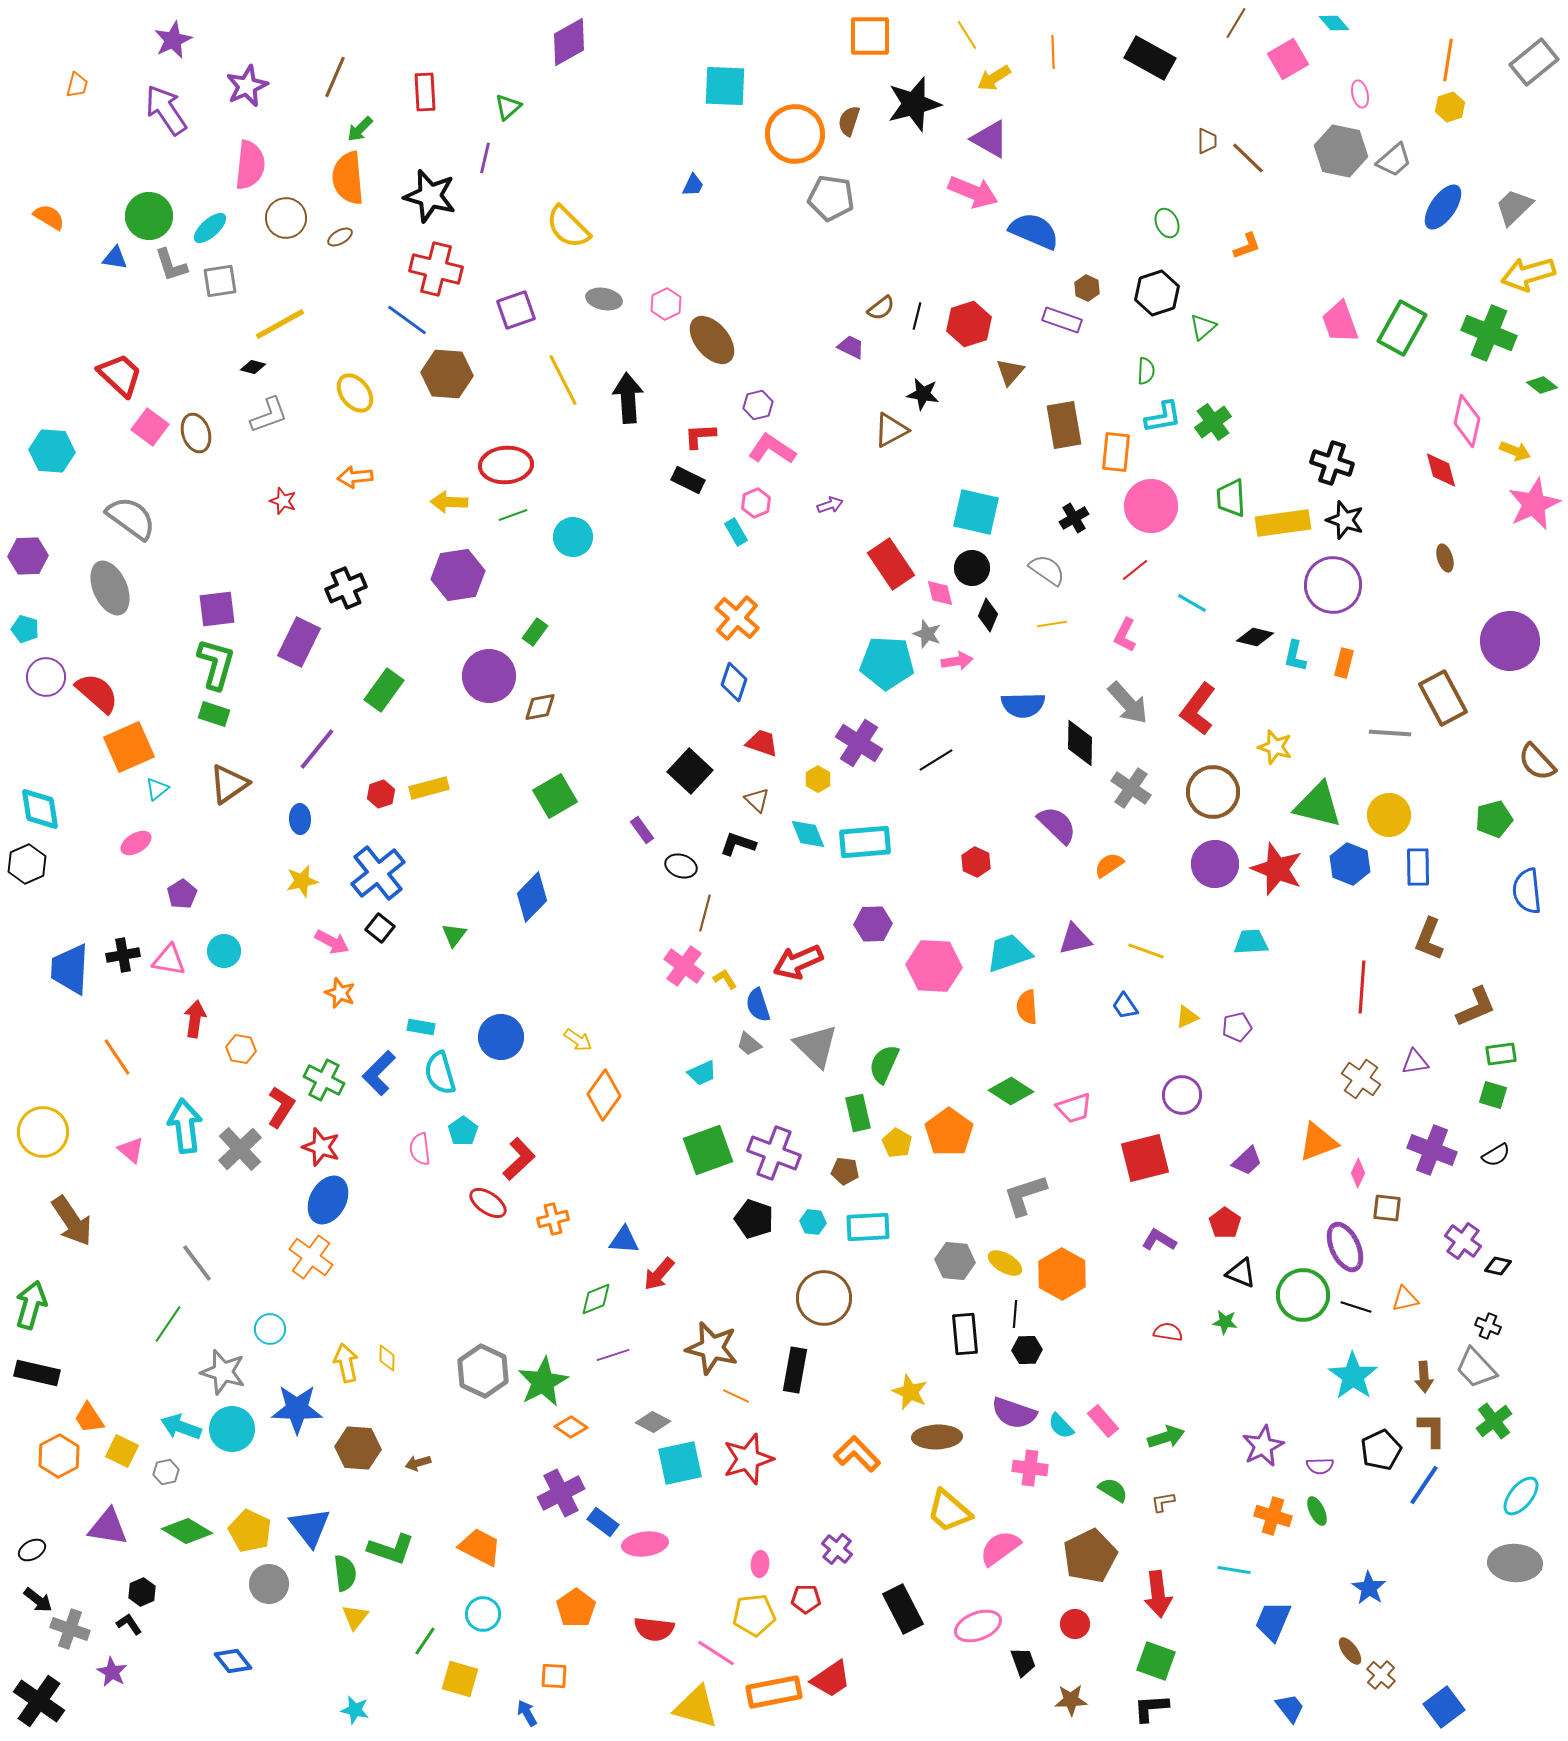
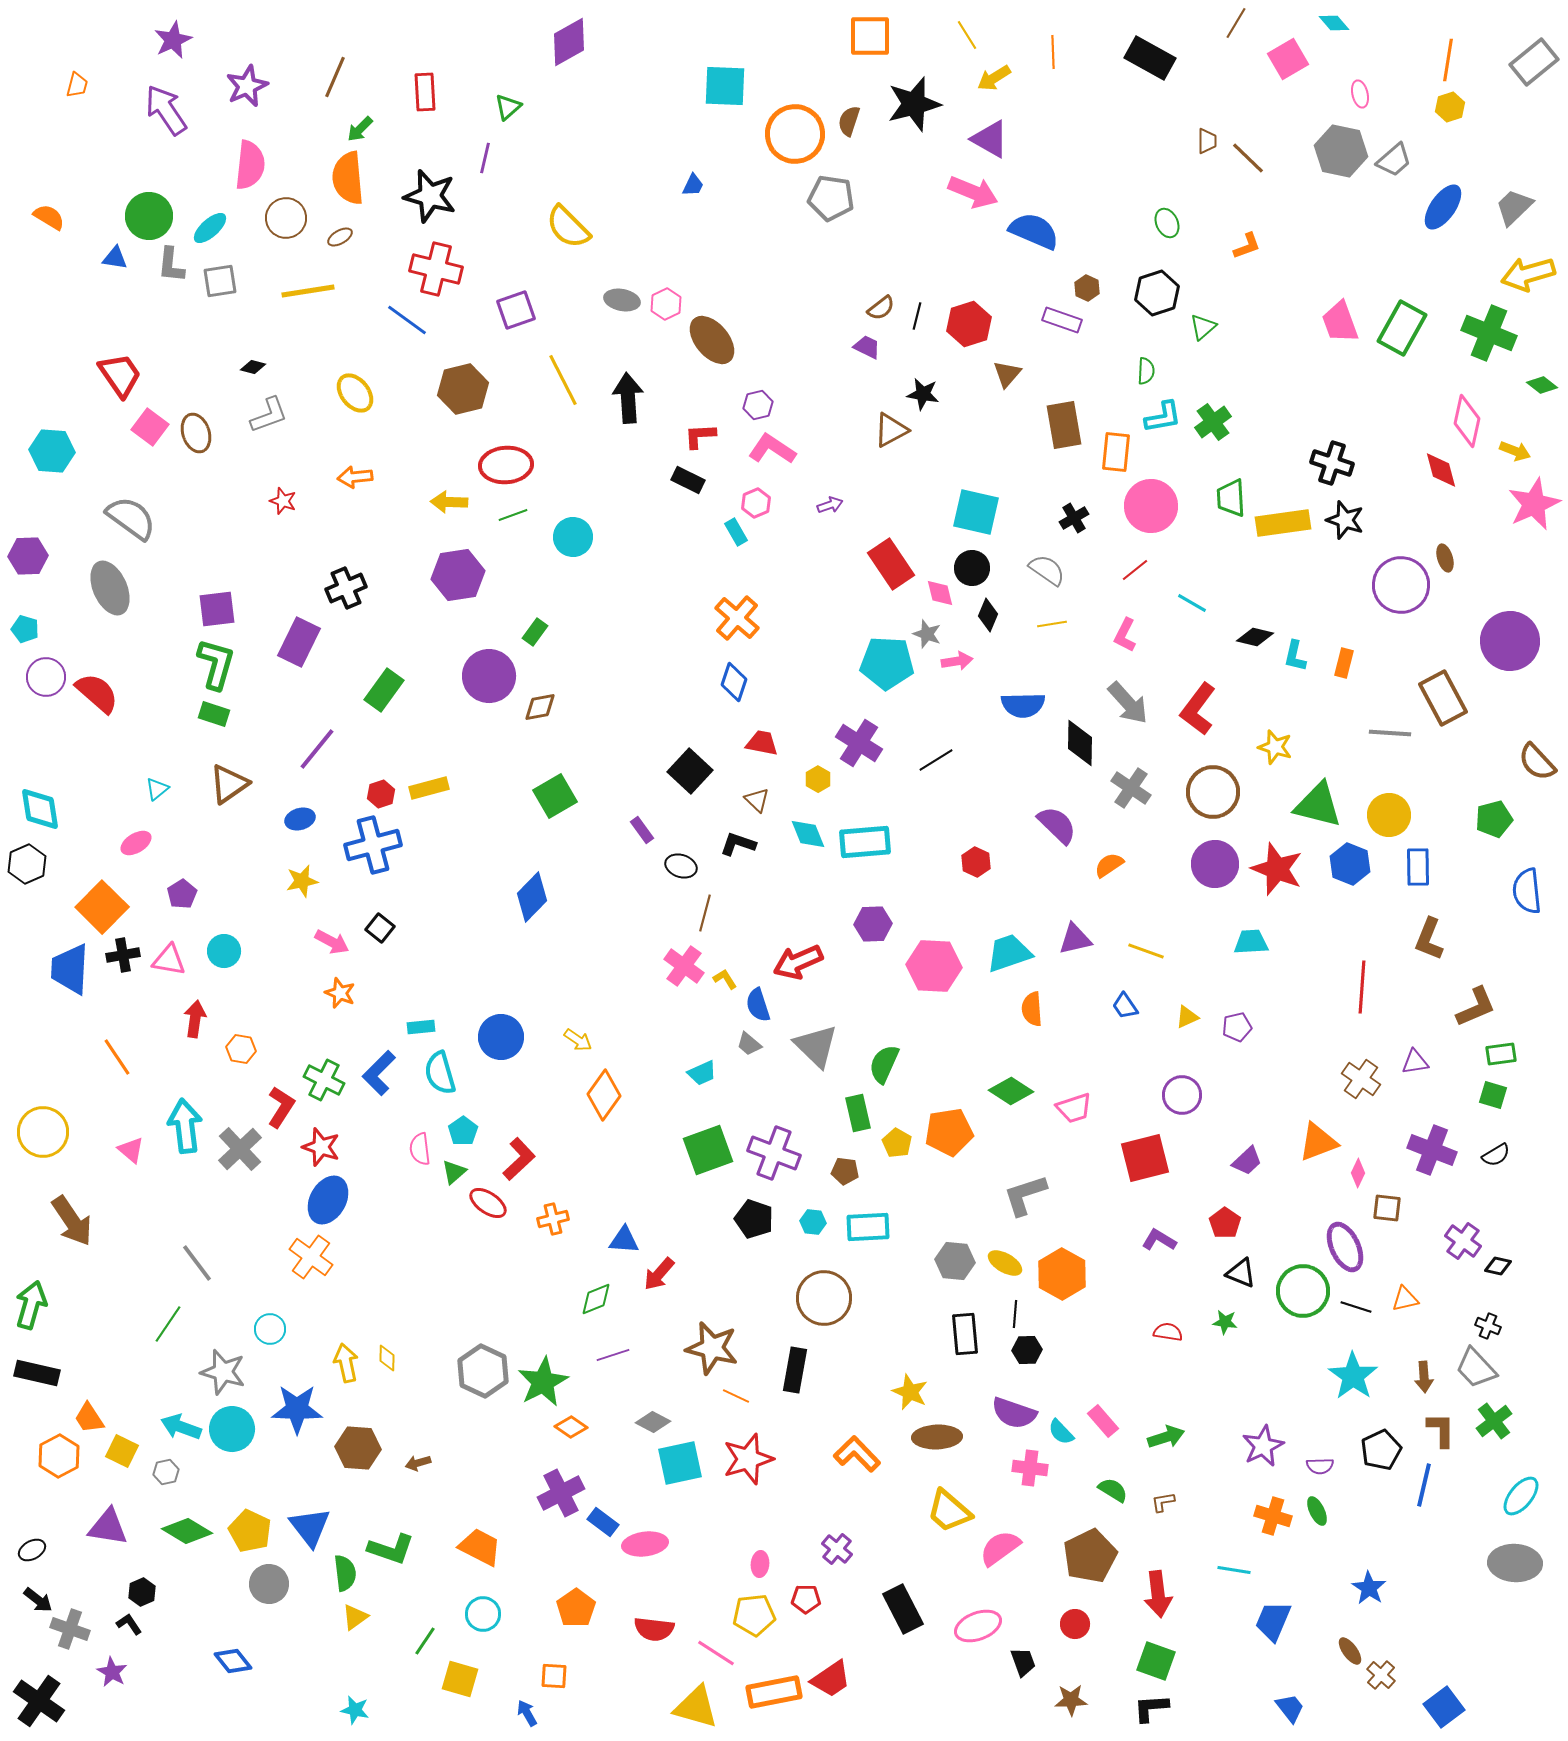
gray L-shape at (171, 265): rotated 24 degrees clockwise
gray ellipse at (604, 299): moved 18 px right, 1 px down
yellow line at (280, 324): moved 28 px right, 33 px up; rotated 20 degrees clockwise
purple trapezoid at (851, 347): moved 16 px right
brown triangle at (1010, 372): moved 3 px left, 2 px down
brown hexagon at (447, 374): moved 16 px right, 15 px down; rotated 18 degrees counterclockwise
red trapezoid at (120, 375): rotated 12 degrees clockwise
purple circle at (1333, 585): moved 68 px right
red trapezoid at (762, 743): rotated 8 degrees counterclockwise
orange square at (129, 747): moved 27 px left, 160 px down; rotated 21 degrees counterclockwise
blue ellipse at (300, 819): rotated 76 degrees clockwise
blue cross at (378, 873): moved 5 px left, 28 px up; rotated 24 degrees clockwise
green triangle at (454, 935): moved 237 px down; rotated 12 degrees clockwise
orange semicircle at (1027, 1007): moved 5 px right, 2 px down
cyan rectangle at (421, 1027): rotated 16 degrees counterclockwise
orange pentagon at (949, 1132): rotated 27 degrees clockwise
green circle at (1303, 1295): moved 4 px up
cyan semicircle at (1061, 1426): moved 6 px down
brown L-shape at (1432, 1430): moved 9 px right
blue line at (1424, 1485): rotated 21 degrees counterclockwise
yellow triangle at (355, 1617): rotated 16 degrees clockwise
